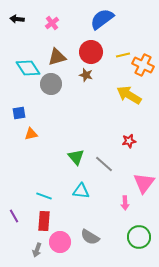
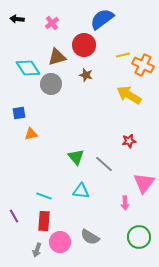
red circle: moved 7 px left, 7 px up
